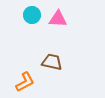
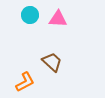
cyan circle: moved 2 px left
brown trapezoid: rotated 30 degrees clockwise
